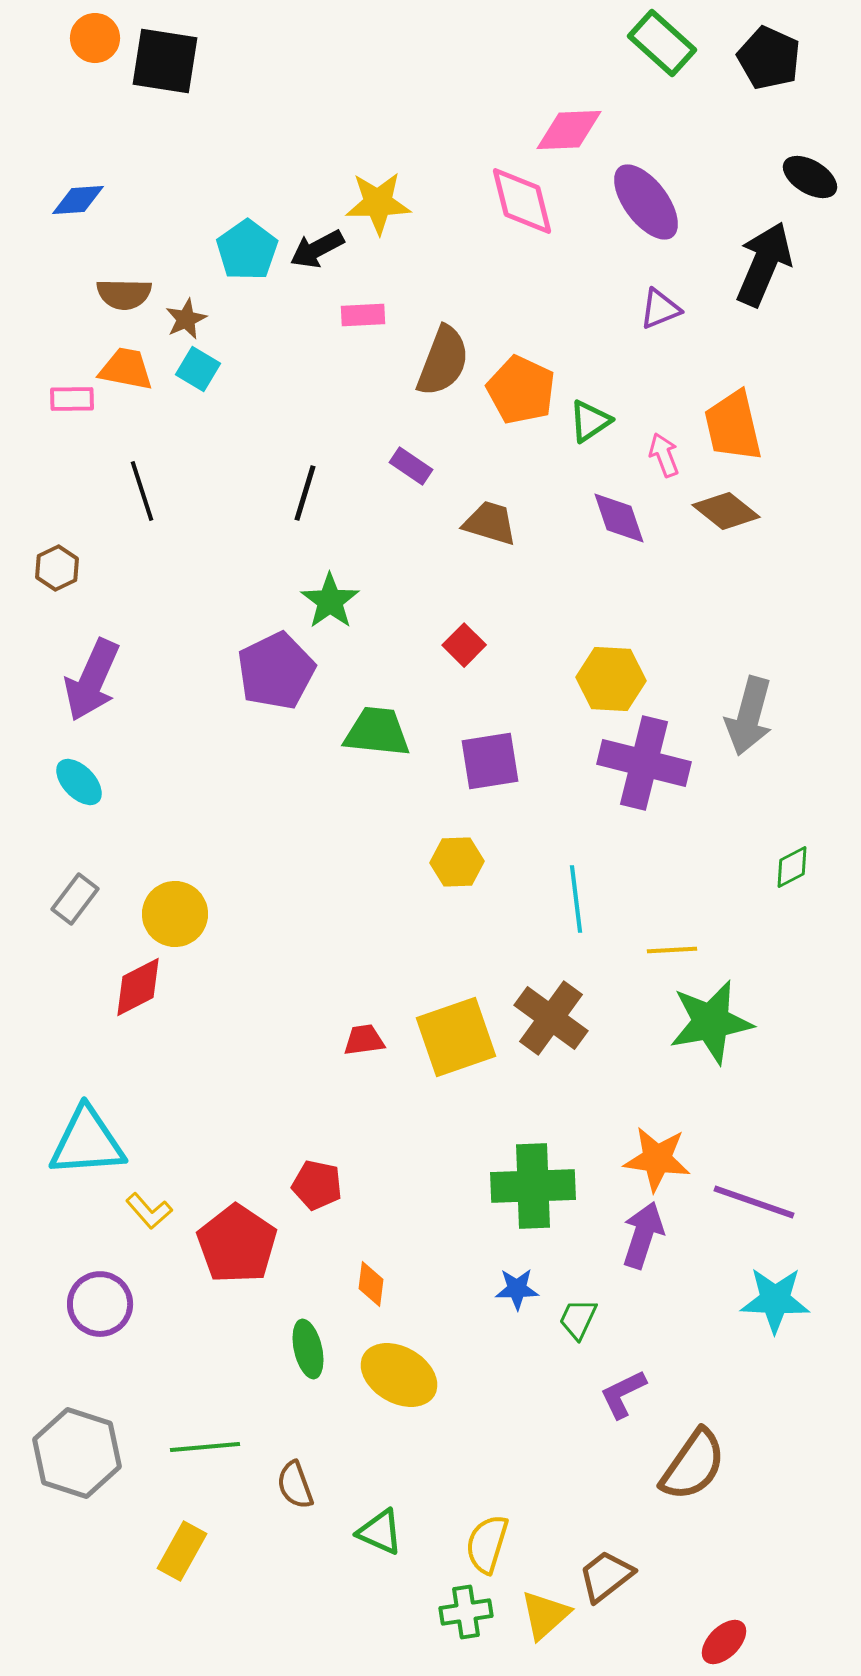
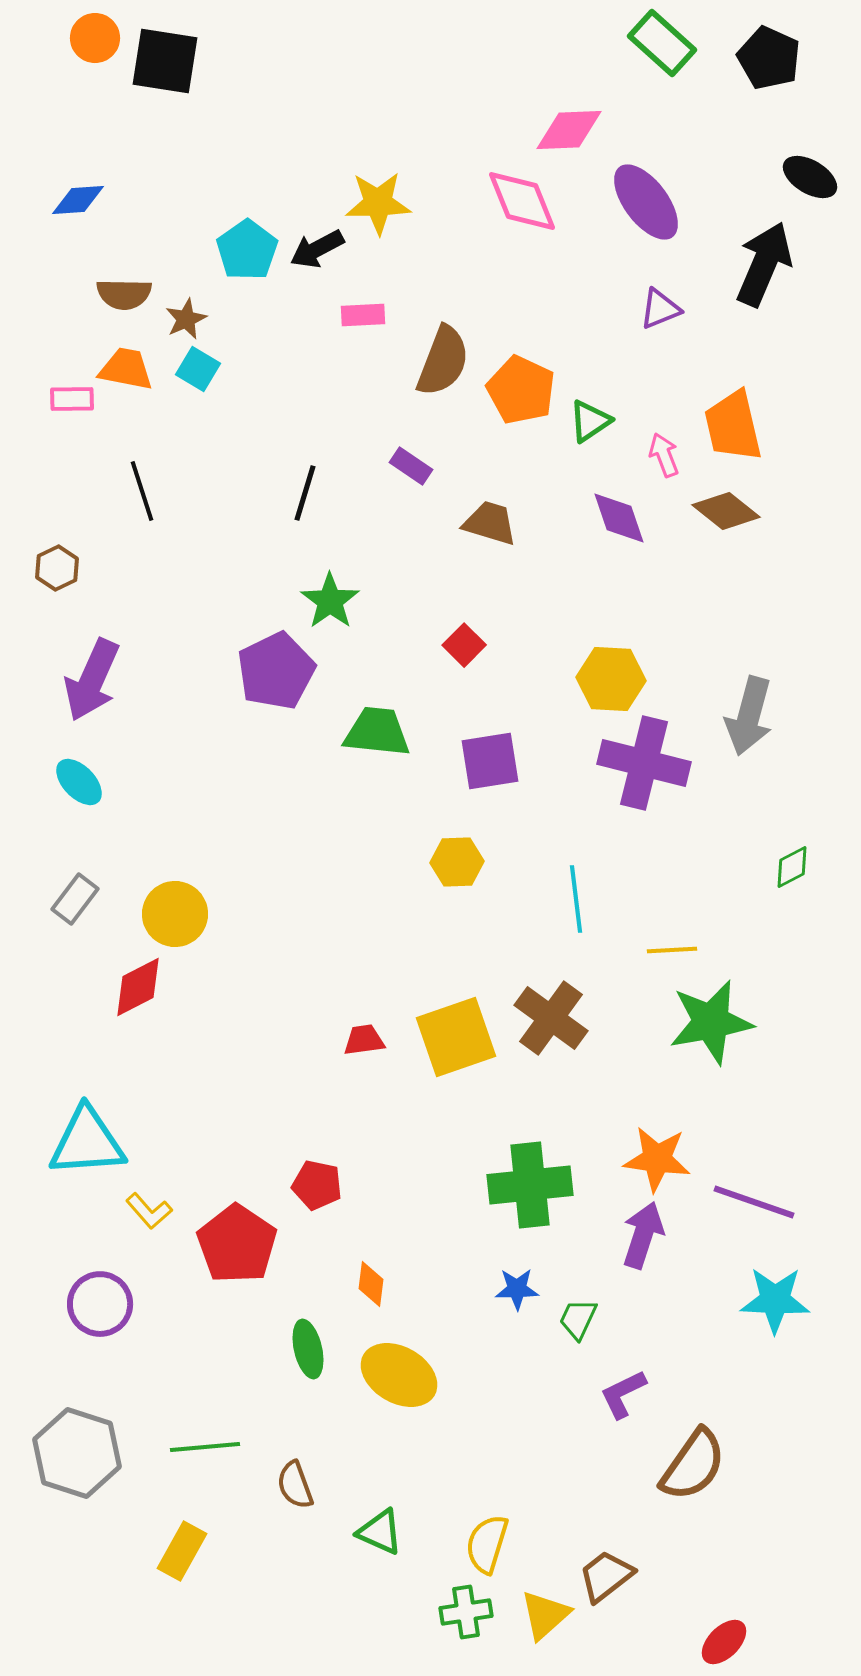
pink diamond at (522, 201): rotated 8 degrees counterclockwise
green cross at (533, 1186): moved 3 px left, 1 px up; rotated 4 degrees counterclockwise
